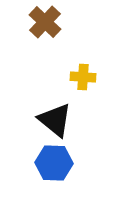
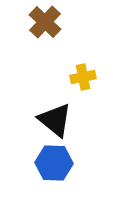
yellow cross: rotated 15 degrees counterclockwise
